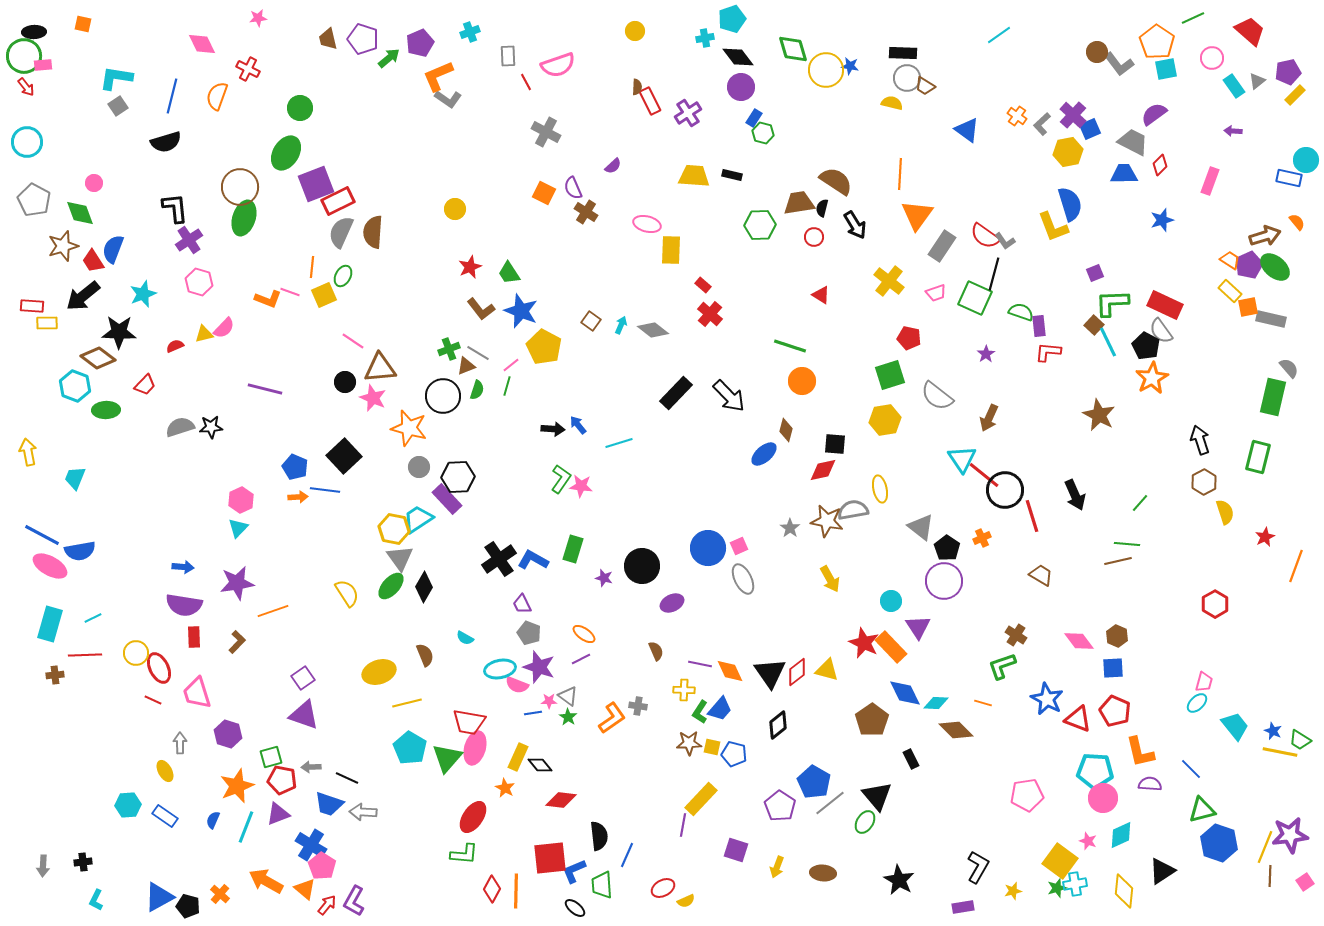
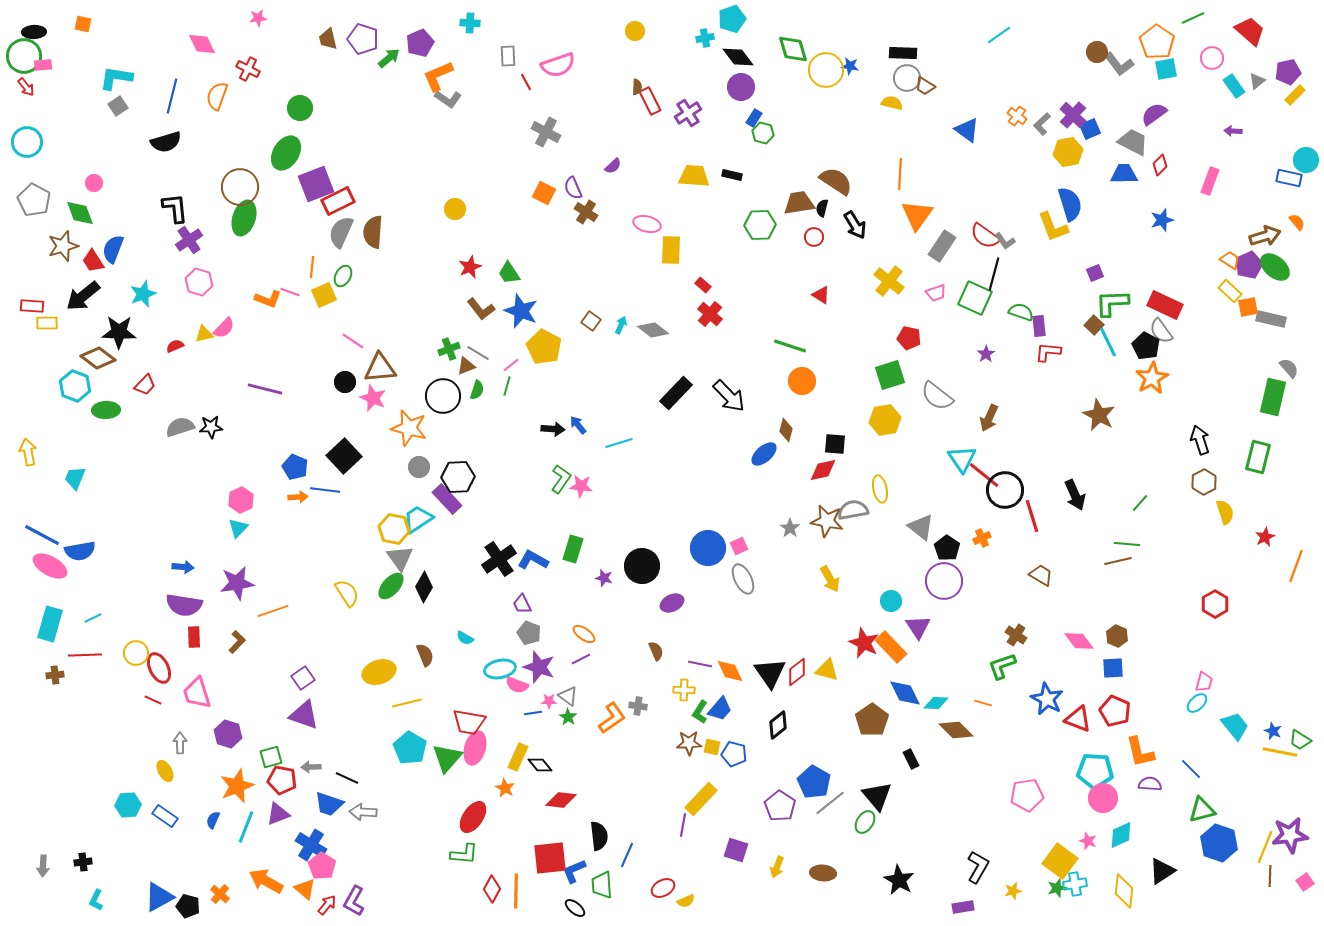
cyan cross at (470, 32): moved 9 px up; rotated 24 degrees clockwise
